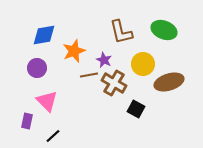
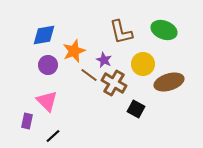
purple circle: moved 11 px right, 3 px up
brown line: rotated 48 degrees clockwise
